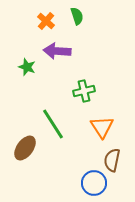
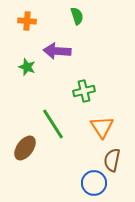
orange cross: moved 19 px left; rotated 36 degrees counterclockwise
